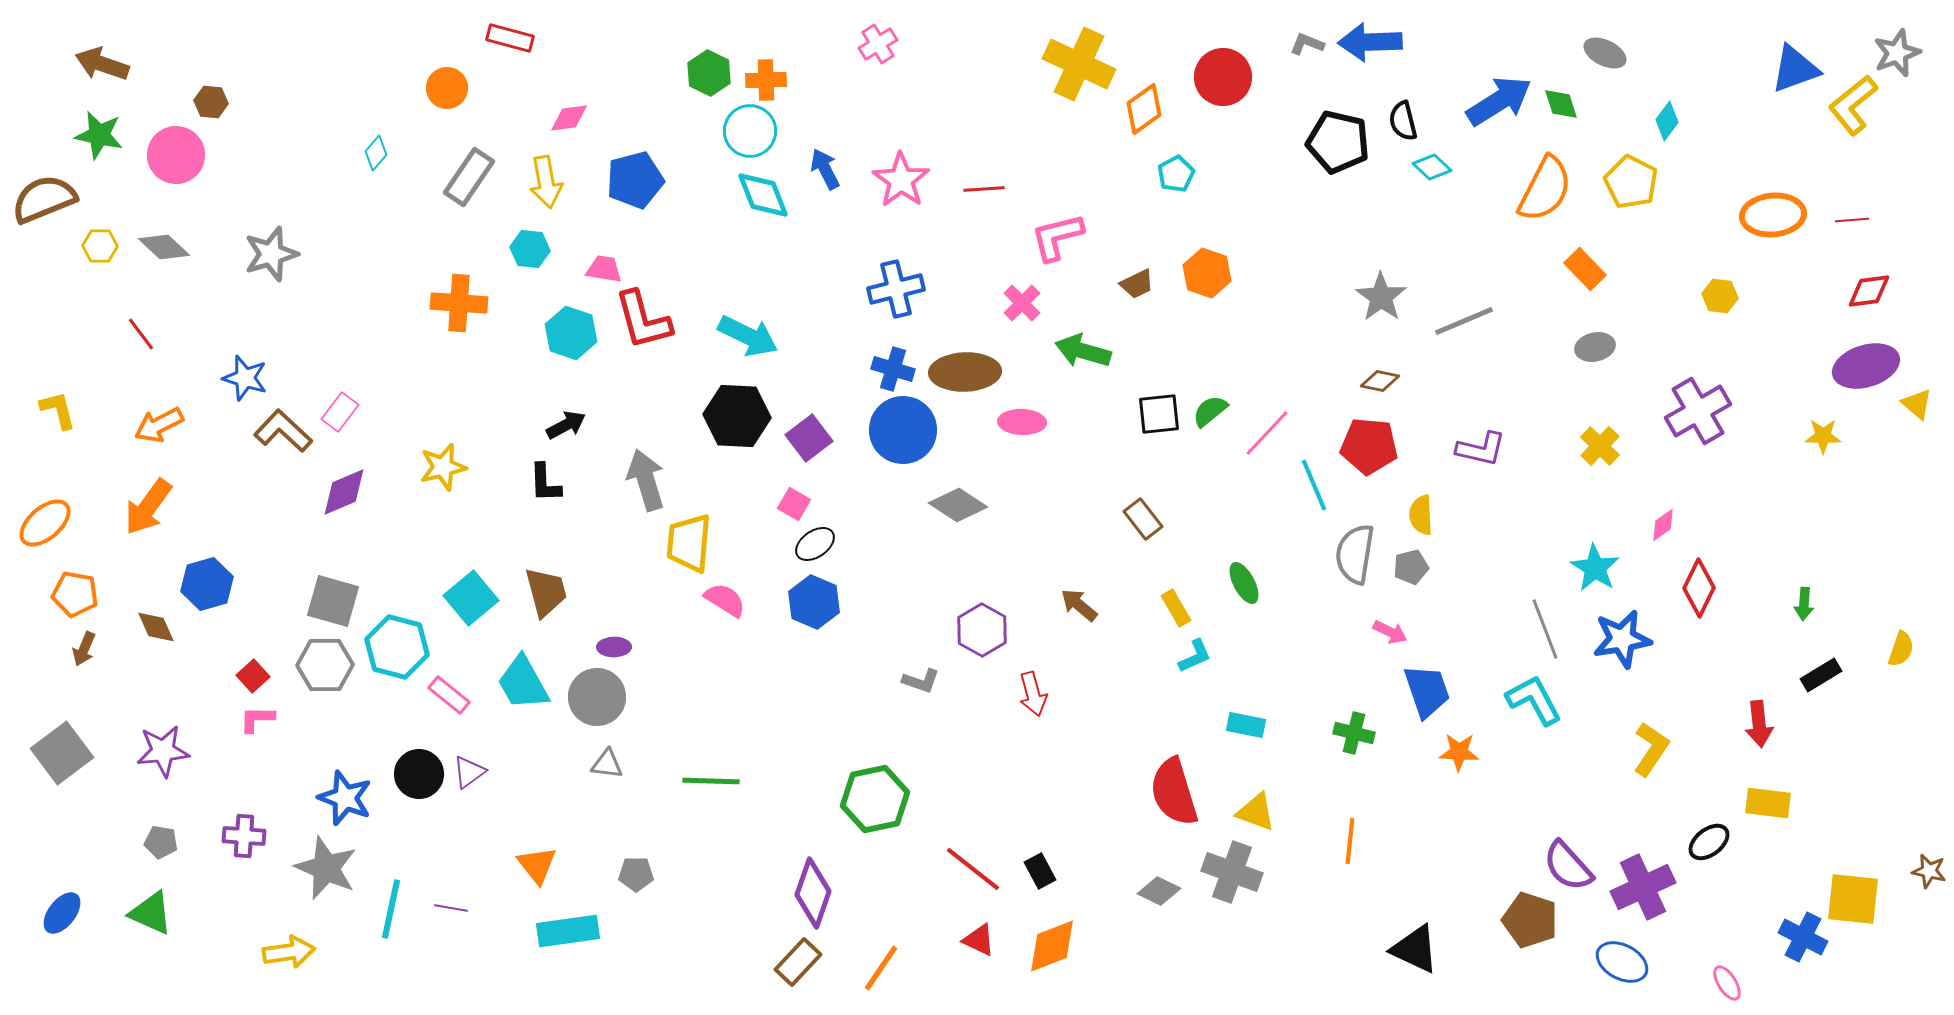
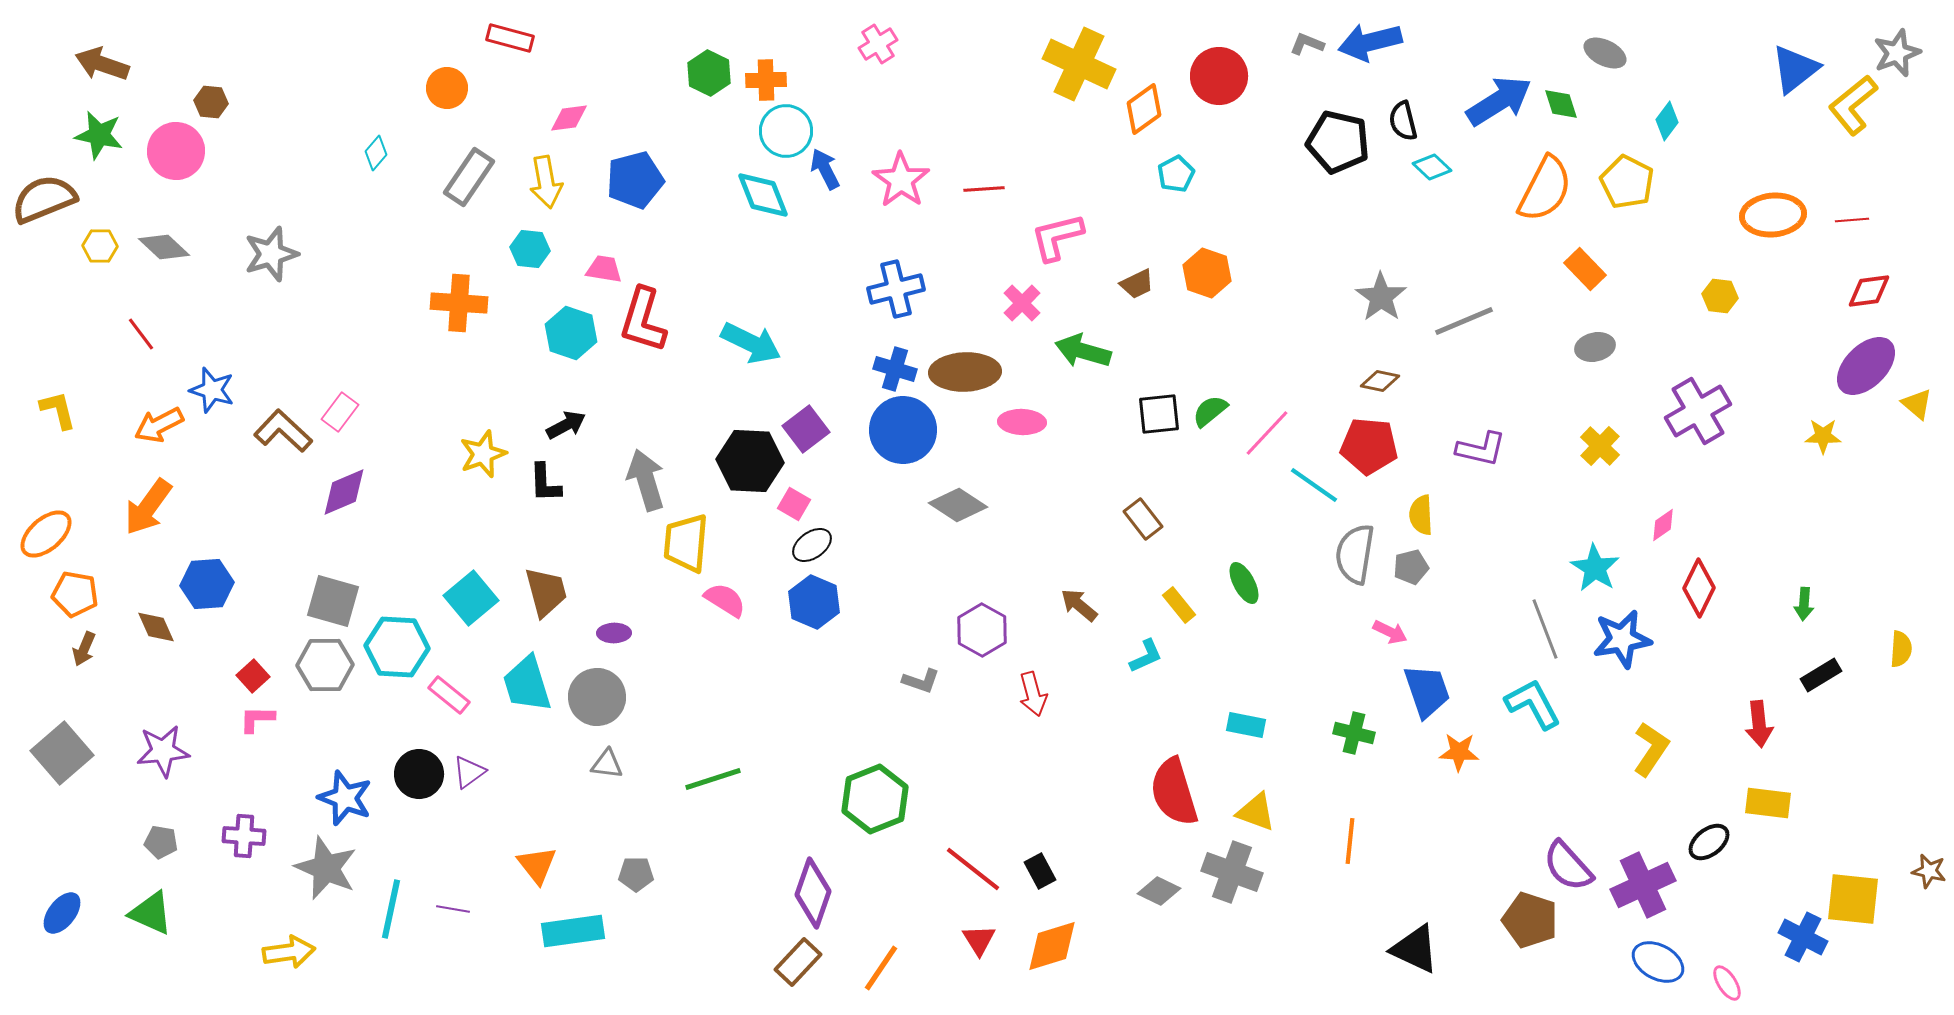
blue arrow at (1370, 42): rotated 12 degrees counterclockwise
blue triangle at (1795, 69): rotated 18 degrees counterclockwise
red circle at (1223, 77): moved 4 px left, 1 px up
cyan circle at (750, 131): moved 36 px right
pink circle at (176, 155): moved 4 px up
yellow pentagon at (1631, 182): moved 4 px left
red L-shape at (643, 320): rotated 32 degrees clockwise
cyan arrow at (748, 336): moved 3 px right, 7 px down
purple ellipse at (1866, 366): rotated 28 degrees counterclockwise
blue cross at (893, 369): moved 2 px right
blue star at (245, 378): moved 33 px left, 12 px down
black hexagon at (737, 416): moved 13 px right, 45 px down
purple square at (809, 438): moved 3 px left, 9 px up
yellow star at (443, 467): moved 40 px right, 13 px up; rotated 6 degrees counterclockwise
cyan line at (1314, 485): rotated 32 degrees counterclockwise
orange ellipse at (45, 523): moved 1 px right, 11 px down
yellow trapezoid at (689, 543): moved 3 px left
black ellipse at (815, 544): moved 3 px left, 1 px down
blue hexagon at (207, 584): rotated 12 degrees clockwise
yellow rectangle at (1176, 608): moved 3 px right, 3 px up; rotated 9 degrees counterclockwise
cyan hexagon at (397, 647): rotated 12 degrees counterclockwise
purple ellipse at (614, 647): moved 14 px up
yellow semicircle at (1901, 649): rotated 15 degrees counterclockwise
cyan L-shape at (1195, 656): moved 49 px left
cyan trapezoid at (523, 683): moved 4 px right, 1 px down; rotated 12 degrees clockwise
cyan L-shape at (1534, 700): moved 1 px left, 4 px down
gray square at (62, 753): rotated 4 degrees counterclockwise
green line at (711, 781): moved 2 px right, 2 px up; rotated 20 degrees counterclockwise
green hexagon at (875, 799): rotated 10 degrees counterclockwise
purple cross at (1643, 887): moved 2 px up
purple line at (451, 908): moved 2 px right, 1 px down
cyan rectangle at (568, 931): moved 5 px right
red triangle at (979, 940): rotated 33 degrees clockwise
orange diamond at (1052, 946): rotated 4 degrees clockwise
blue ellipse at (1622, 962): moved 36 px right
